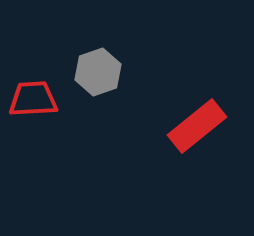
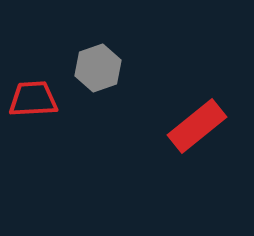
gray hexagon: moved 4 px up
